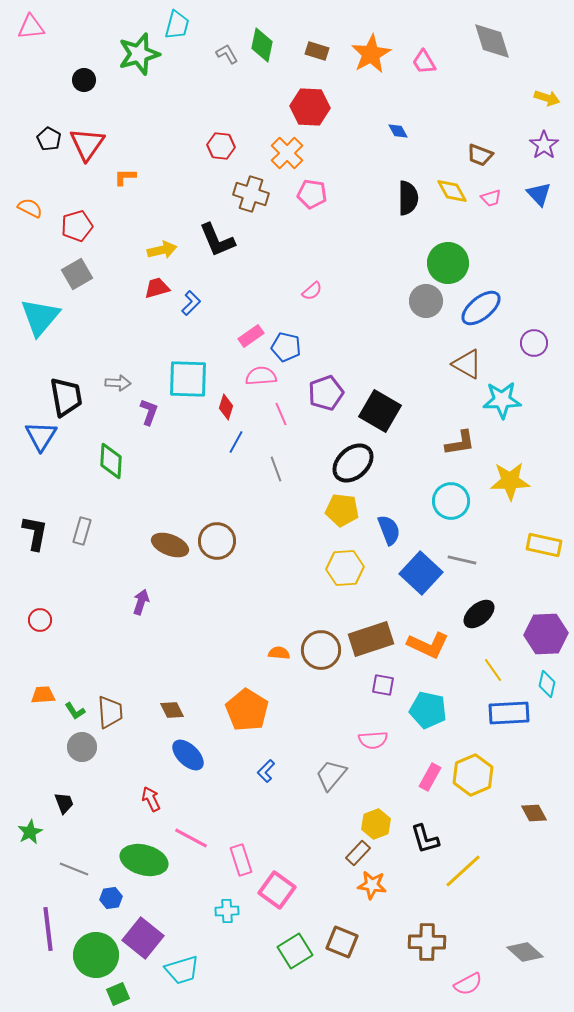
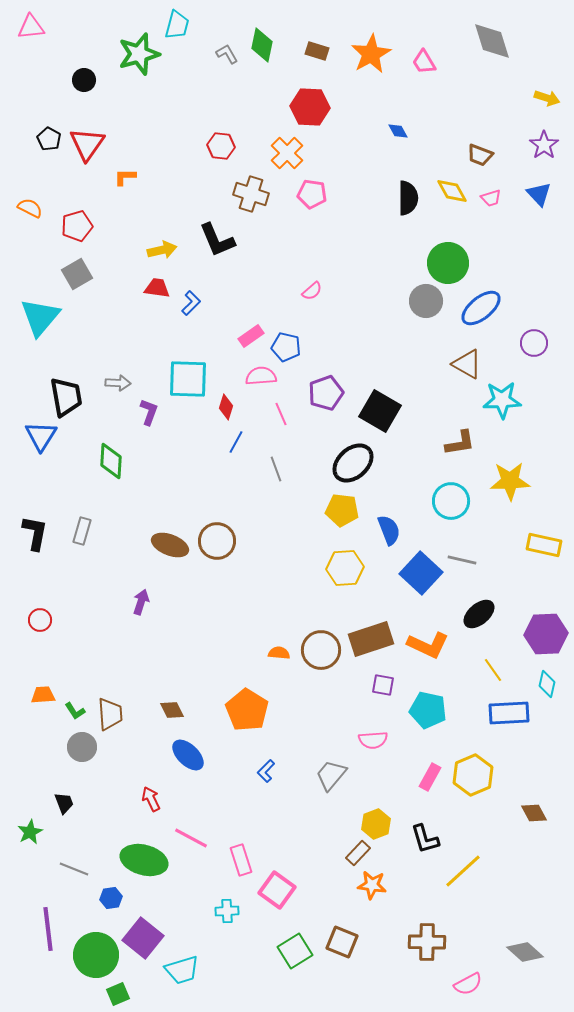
red trapezoid at (157, 288): rotated 24 degrees clockwise
brown trapezoid at (110, 712): moved 2 px down
